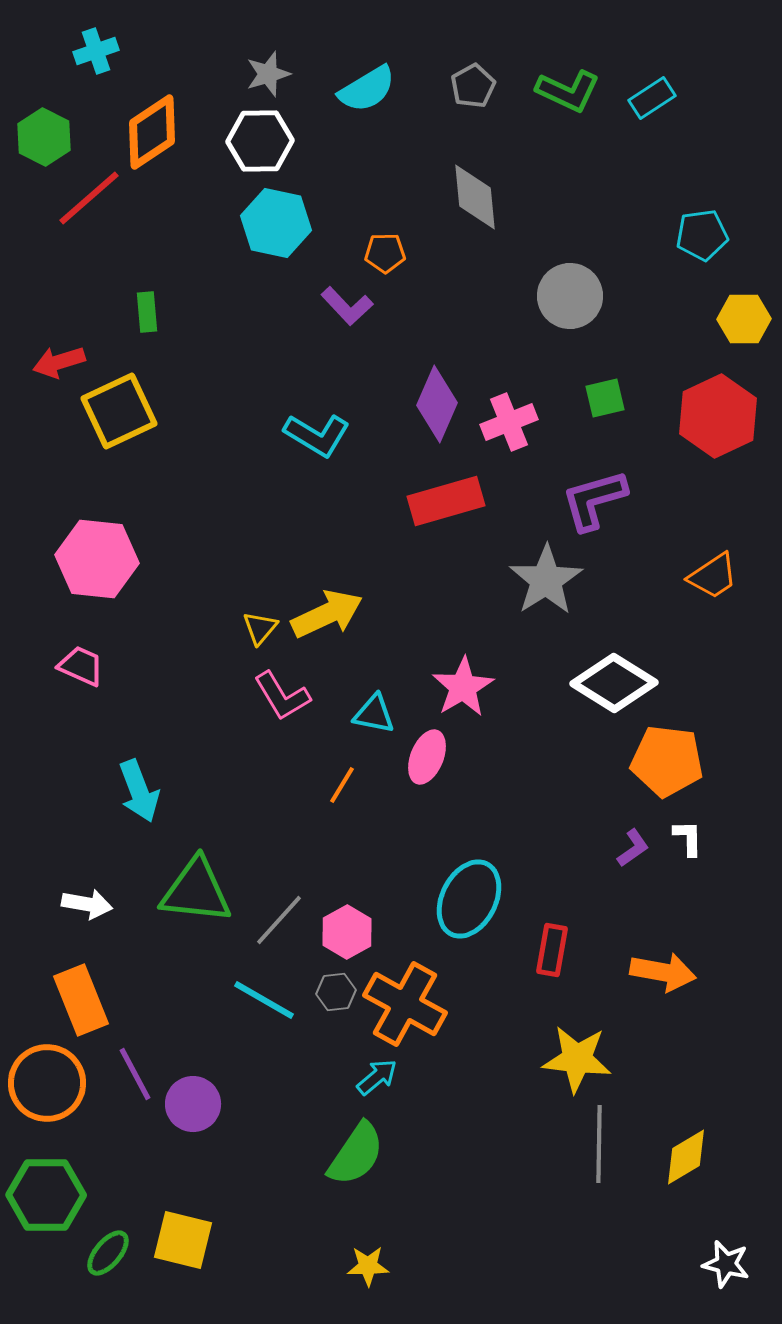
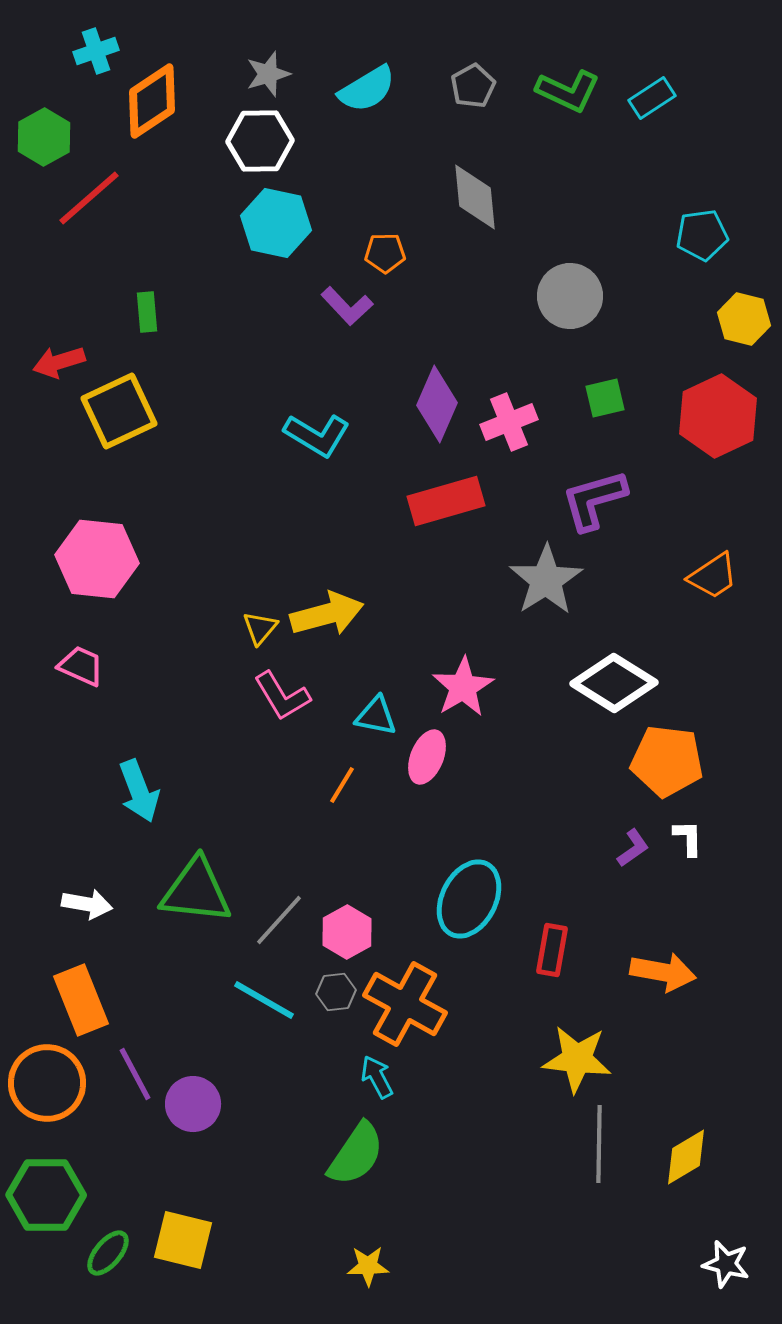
orange diamond at (152, 132): moved 31 px up
green hexagon at (44, 137): rotated 4 degrees clockwise
yellow hexagon at (744, 319): rotated 15 degrees clockwise
yellow arrow at (327, 614): rotated 10 degrees clockwise
cyan triangle at (374, 714): moved 2 px right, 2 px down
cyan arrow at (377, 1077): rotated 78 degrees counterclockwise
